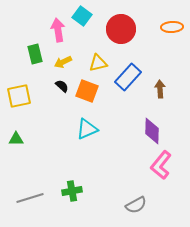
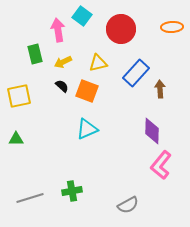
blue rectangle: moved 8 px right, 4 px up
gray semicircle: moved 8 px left
